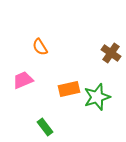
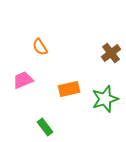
brown cross: rotated 18 degrees clockwise
green star: moved 8 px right, 2 px down
